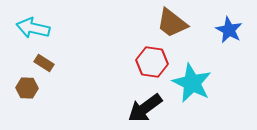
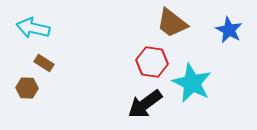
black arrow: moved 4 px up
